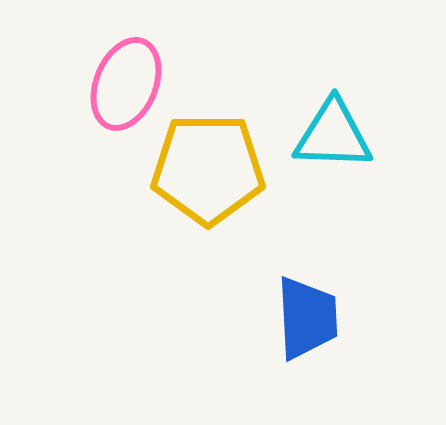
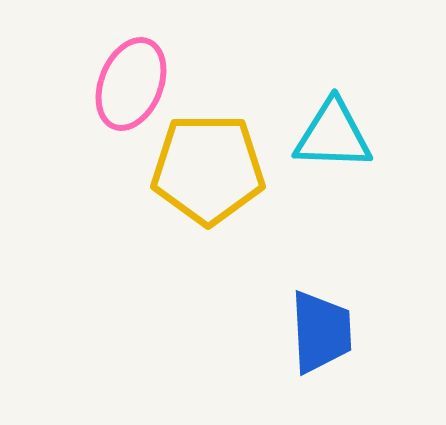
pink ellipse: moved 5 px right
blue trapezoid: moved 14 px right, 14 px down
